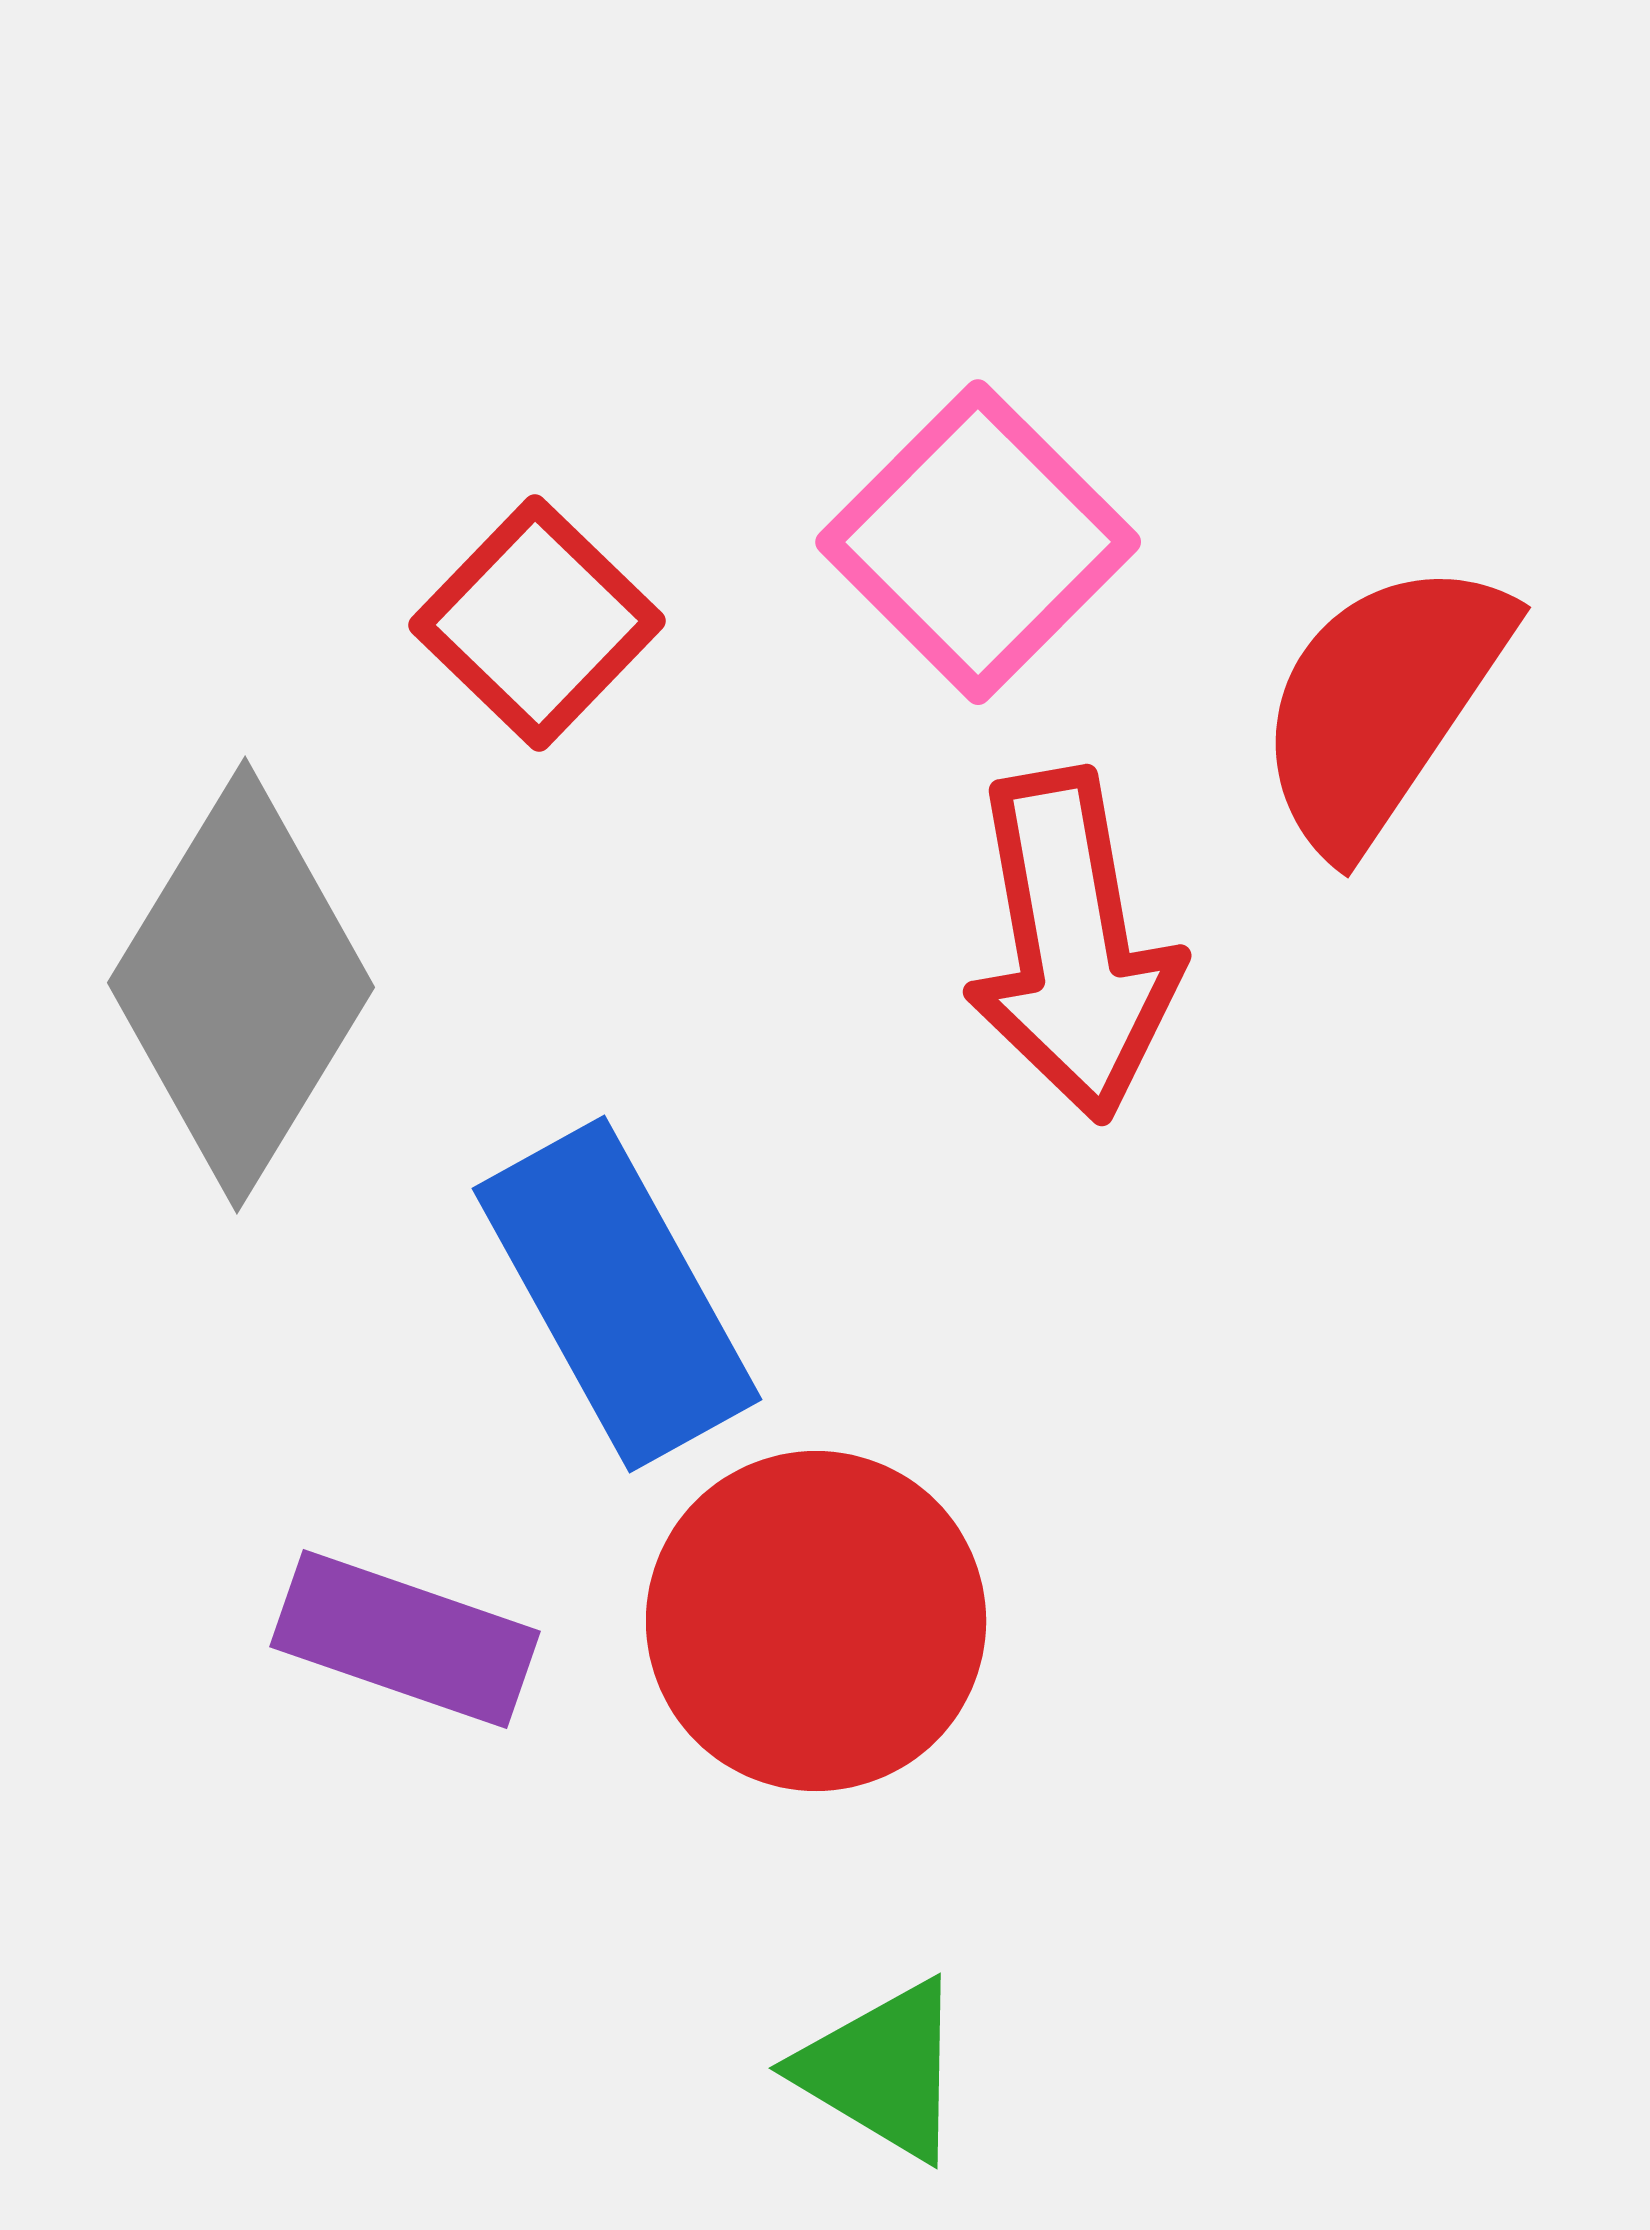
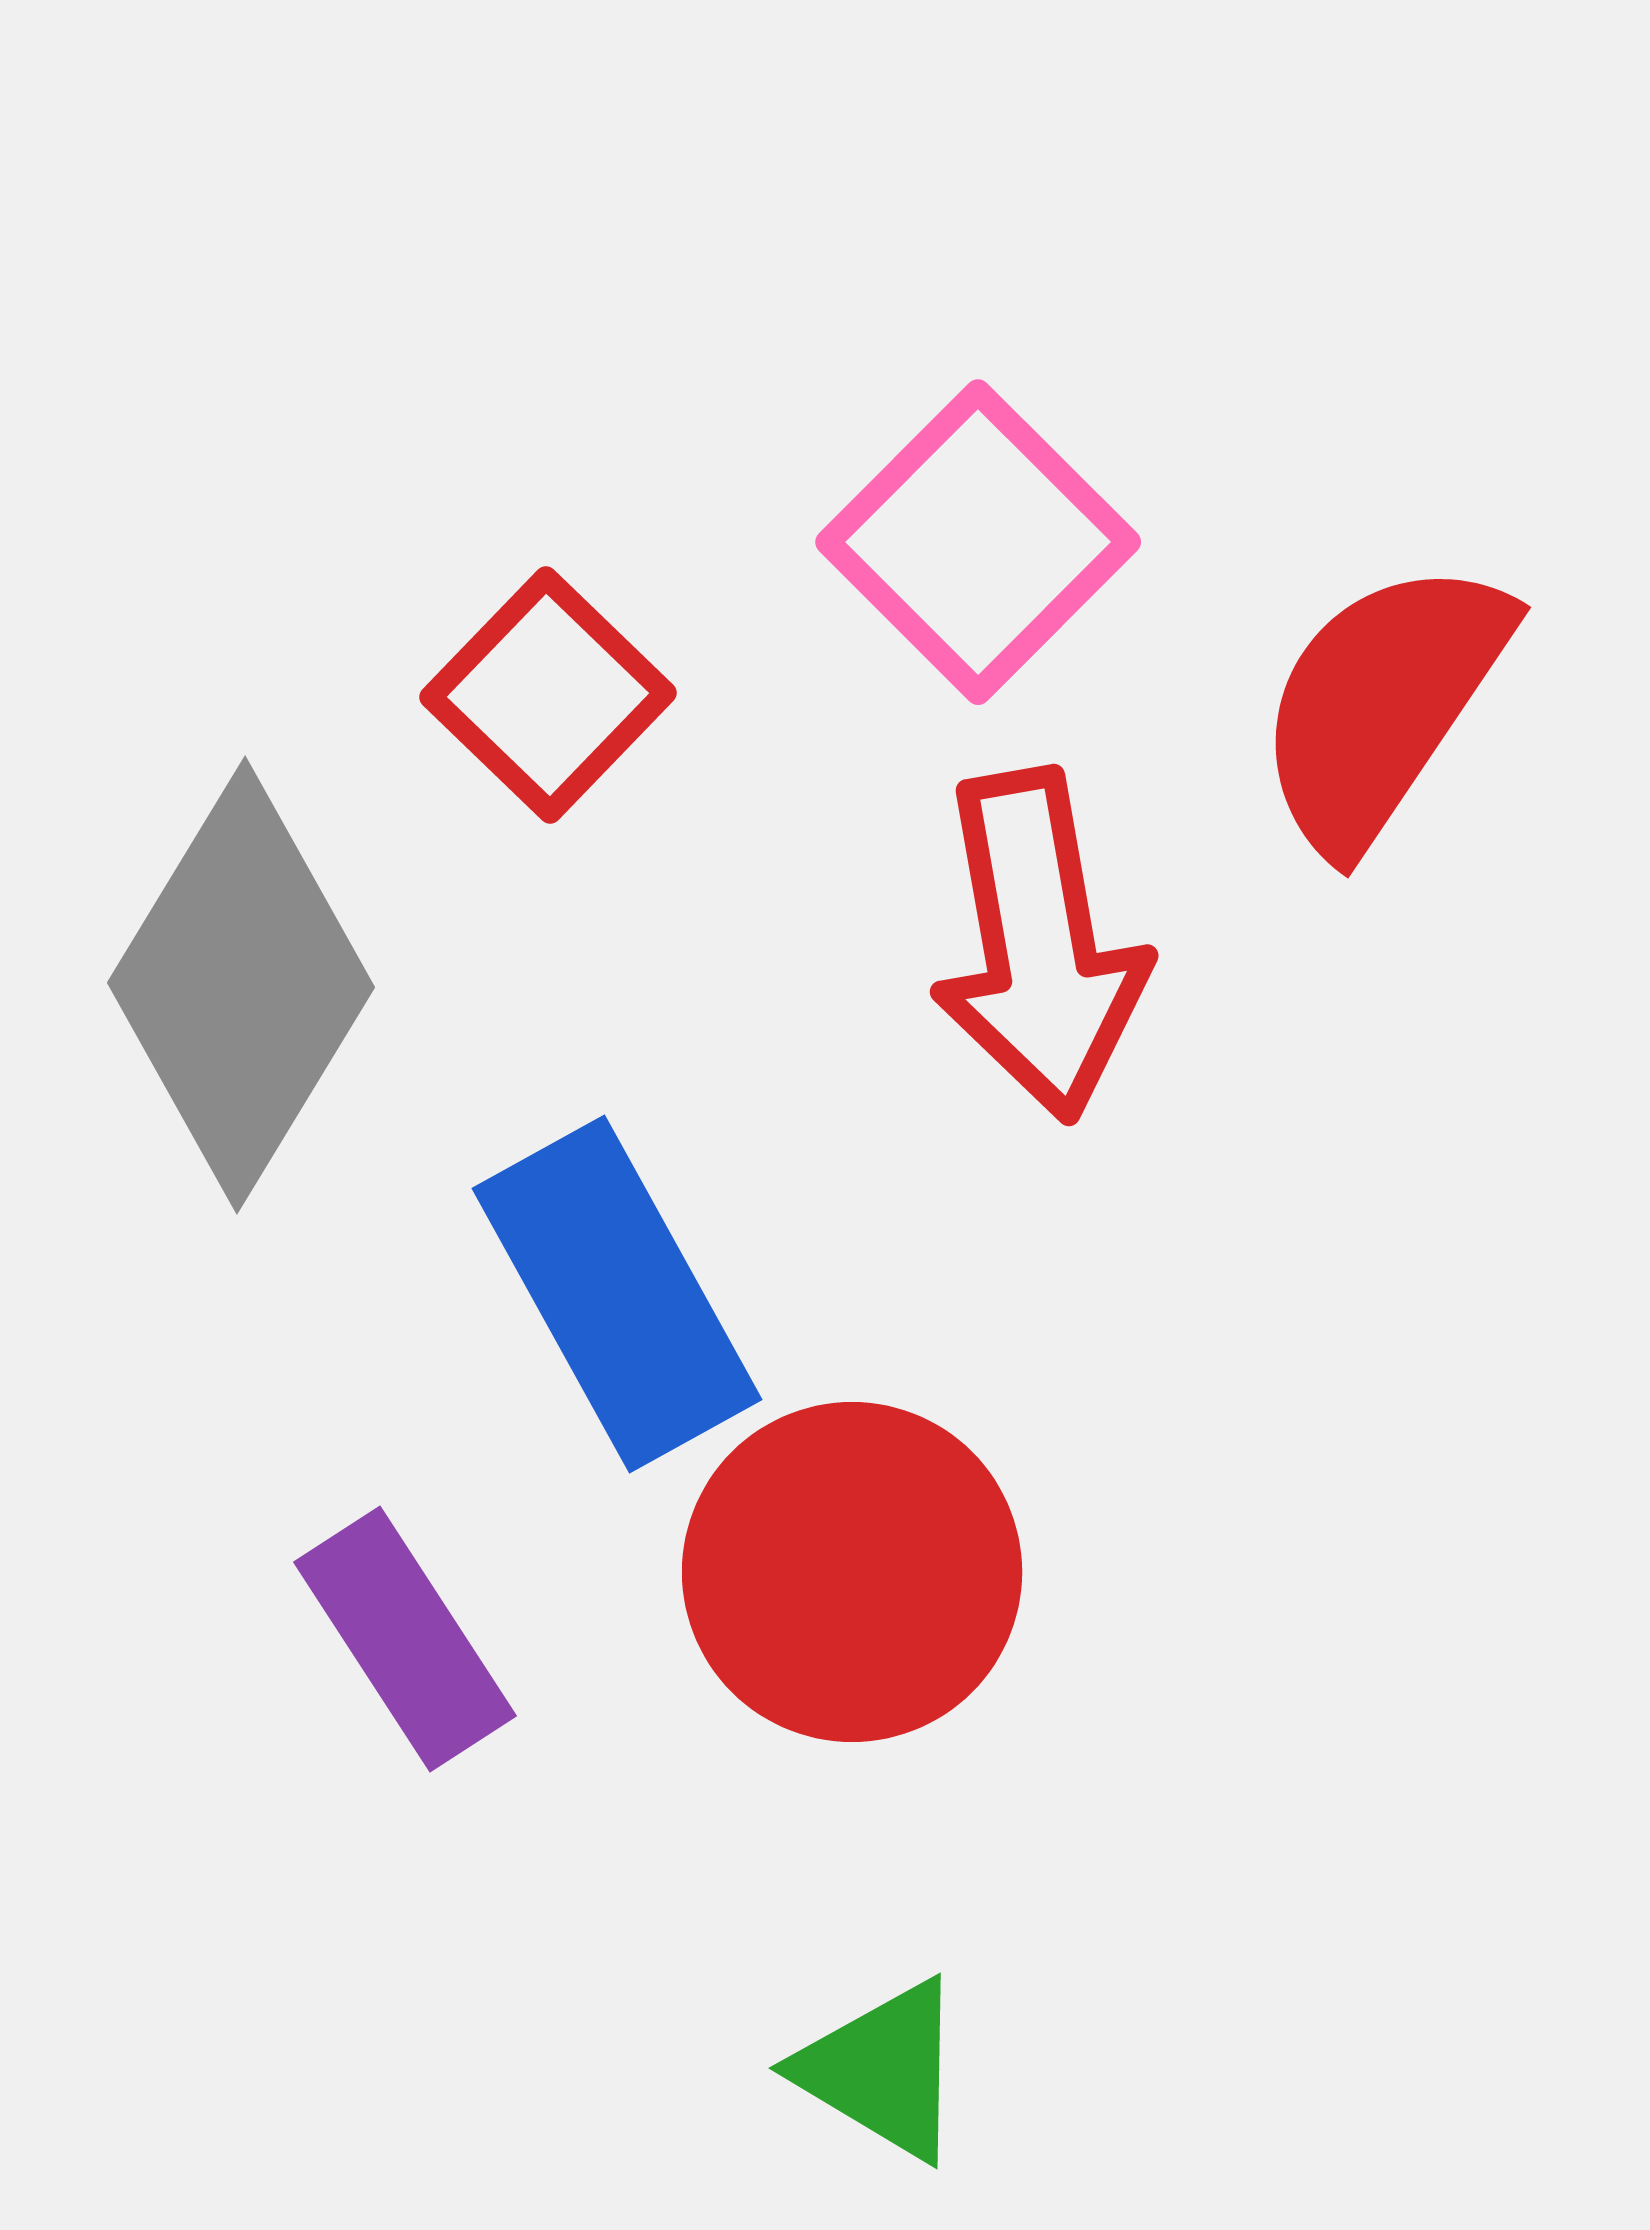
red square: moved 11 px right, 72 px down
red arrow: moved 33 px left
red circle: moved 36 px right, 49 px up
purple rectangle: rotated 38 degrees clockwise
